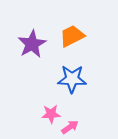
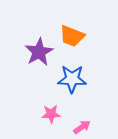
orange trapezoid: rotated 132 degrees counterclockwise
purple star: moved 7 px right, 8 px down
pink arrow: moved 12 px right
